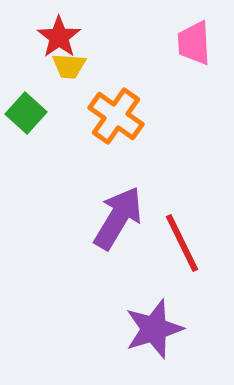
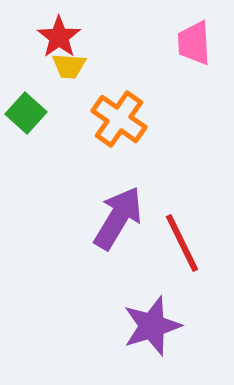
orange cross: moved 3 px right, 3 px down
purple star: moved 2 px left, 3 px up
